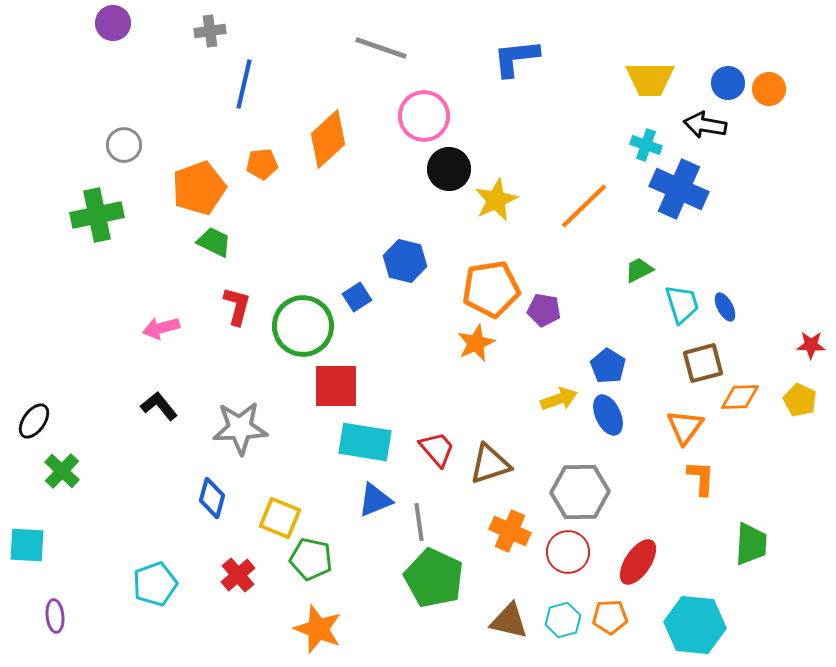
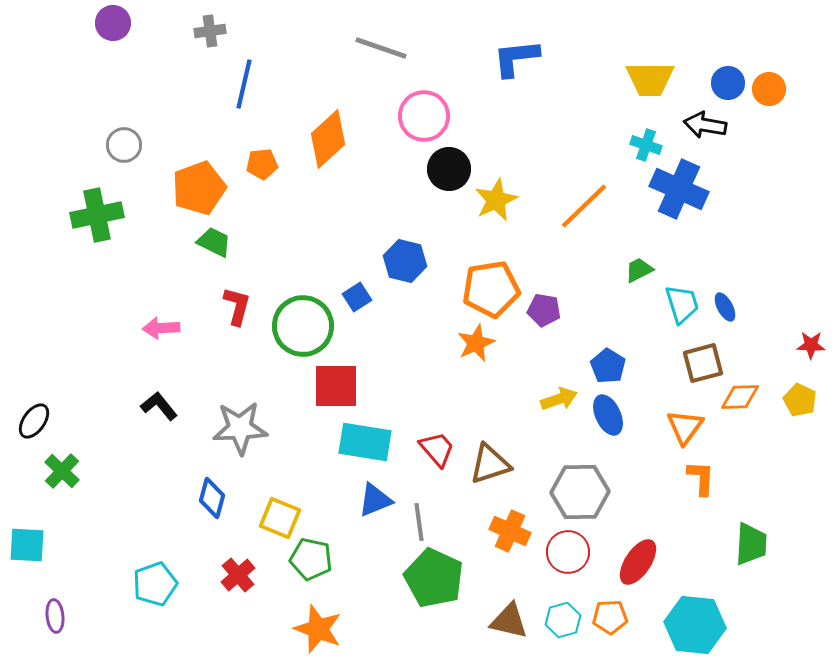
pink arrow at (161, 328): rotated 12 degrees clockwise
